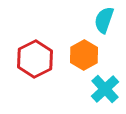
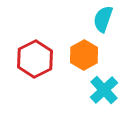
cyan semicircle: moved 1 px left, 1 px up
cyan cross: moved 1 px left, 1 px down
